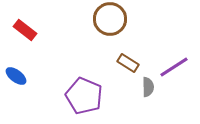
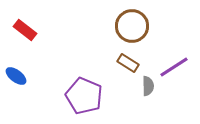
brown circle: moved 22 px right, 7 px down
gray semicircle: moved 1 px up
